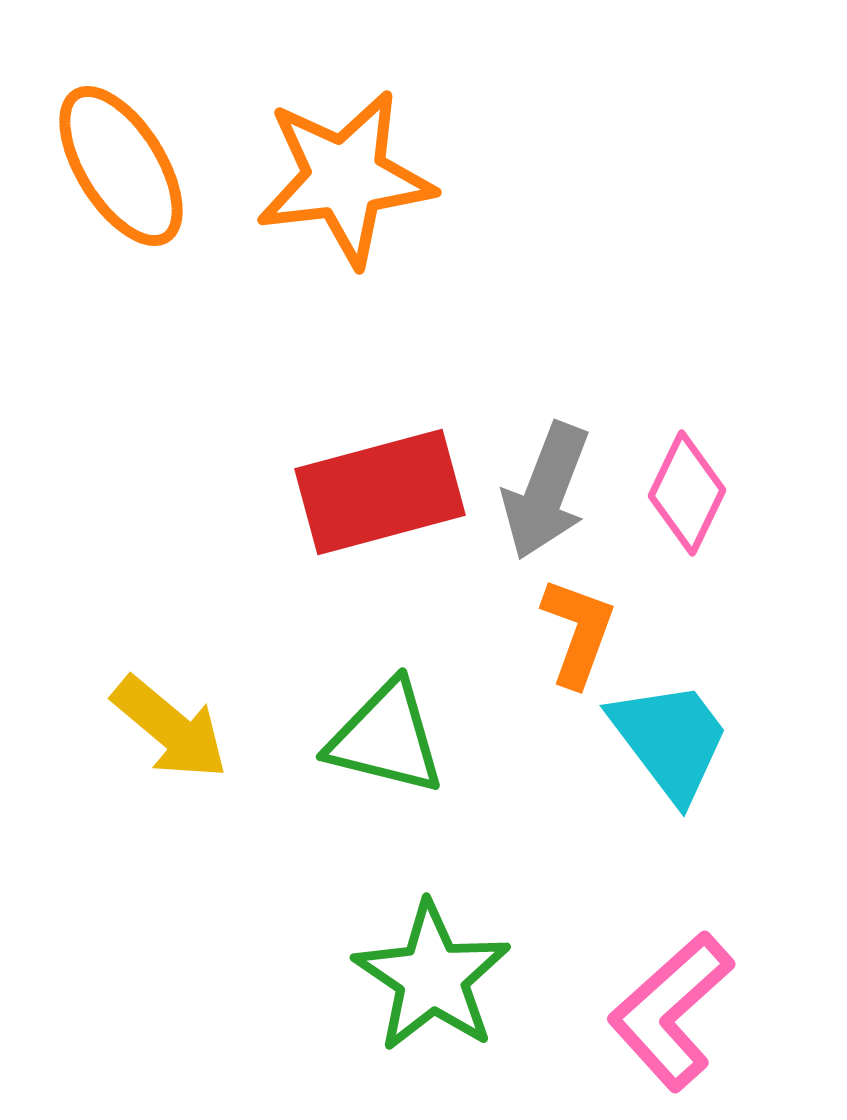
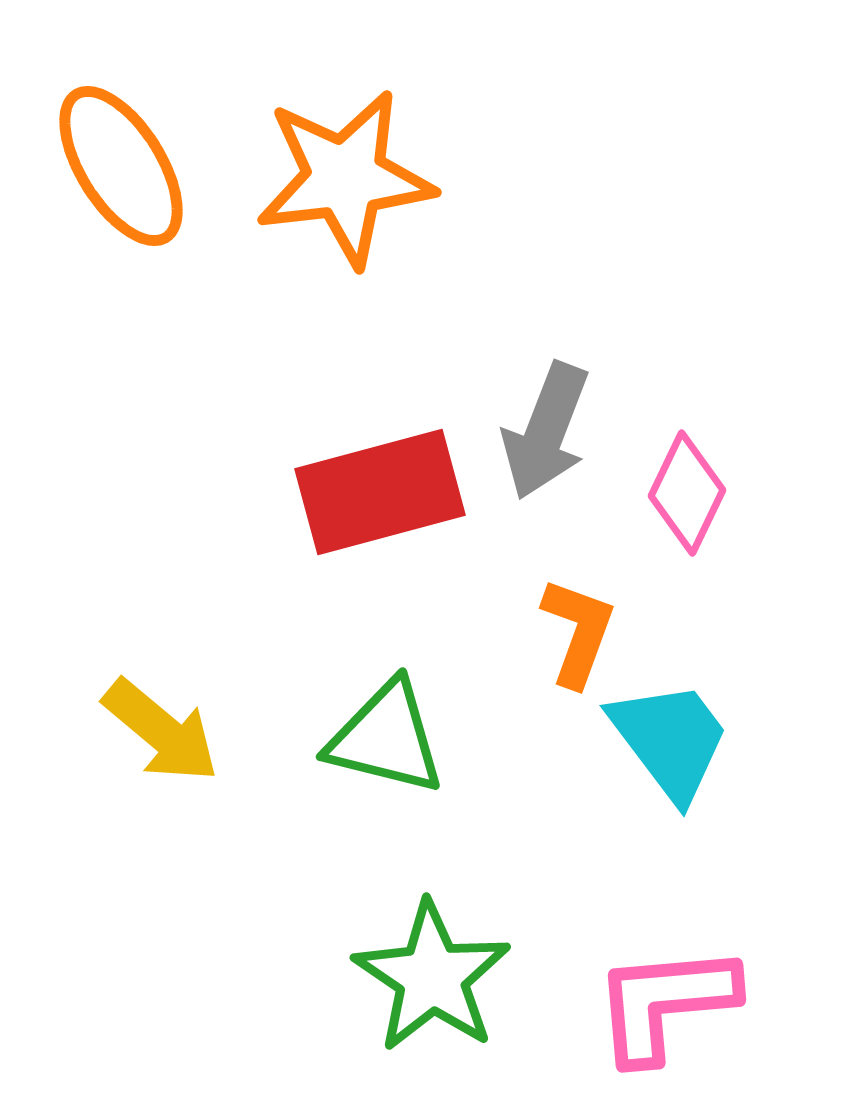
gray arrow: moved 60 px up
yellow arrow: moved 9 px left, 3 px down
pink L-shape: moved 6 px left, 8 px up; rotated 37 degrees clockwise
